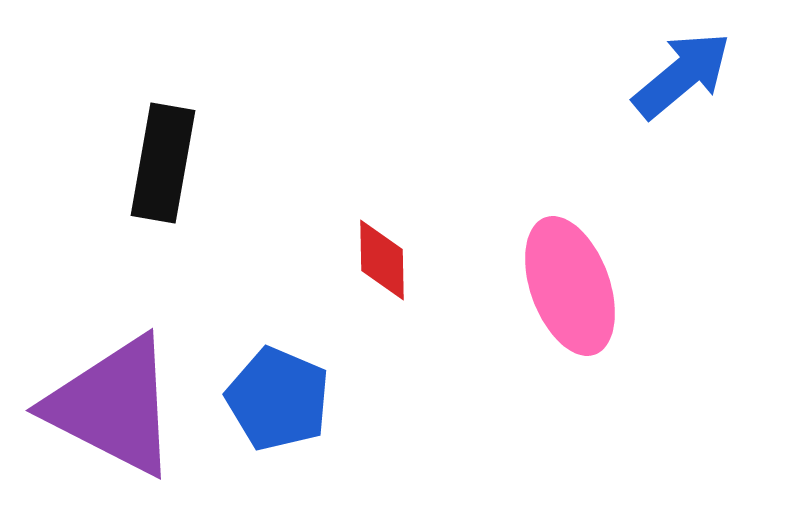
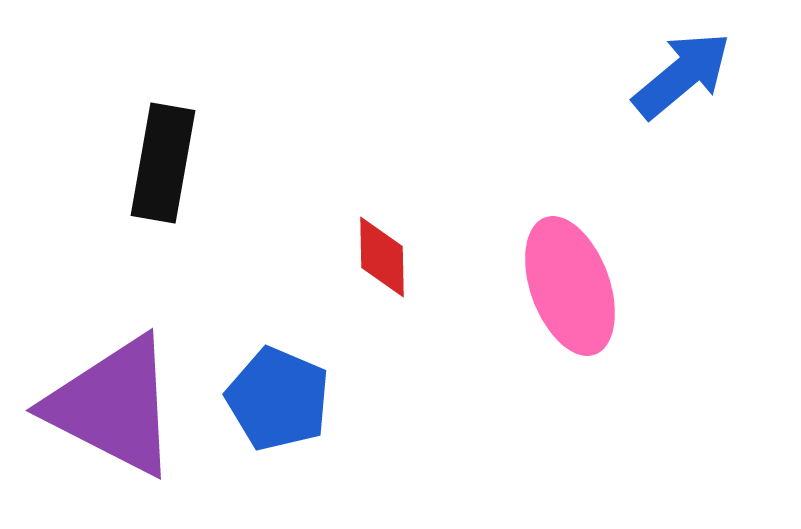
red diamond: moved 3 px up
